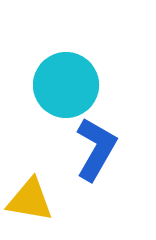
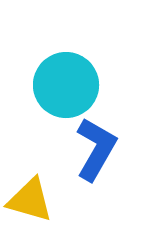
yellow triangle: rotated 6 degrees clockwise
